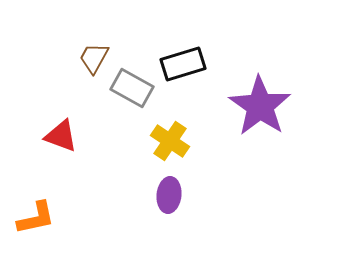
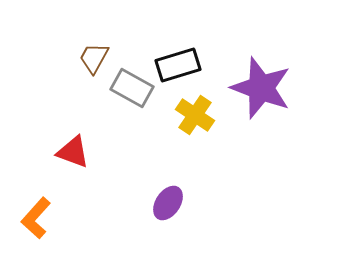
black rectangle: moved 5 px left, 1 px down
purple star: moved 1 px right, 18 px up; rotated 14 degrees counterclockwise
red triangle: moved 12 px right, 16 px down
yellow cross: moved 25 px right, 26 px up
purple ellipse: moved 1 px left, 8 px down; rotated 28 degrees clockwise
orange L-shape: rotated 144 degrees clockwise
